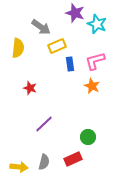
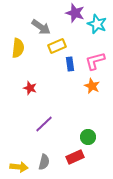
red rectangle: moved 2 px right, 2 px up
